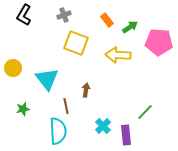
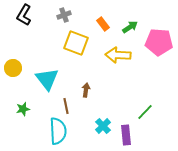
orange rectangle: moved 4 px left, 4 px down
